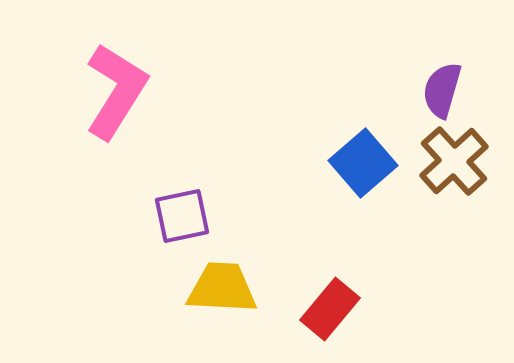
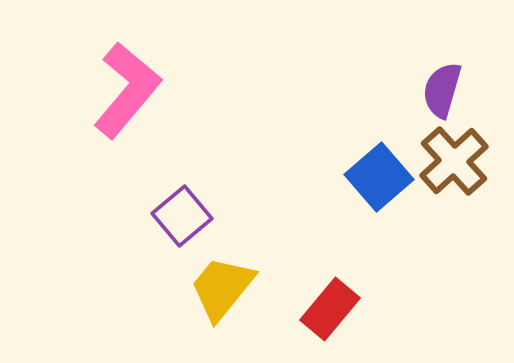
pink L-shape: moved 11 px right, 1 px up; rotated 8 degrees clockwise
blue square: moved 16 px right, 14 px down
purple square: rotated 28 degrees counterclockwise
yellow trapezoid: rotated 54 degrees counterclockwise
